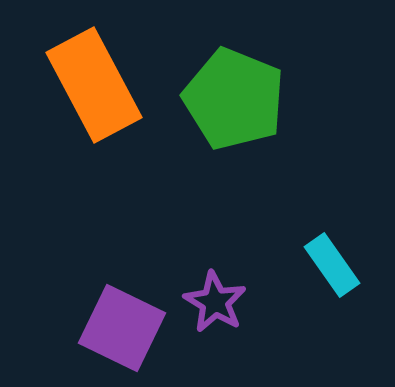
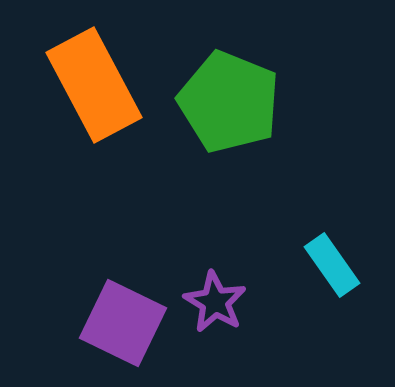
green pentagon: moved 5 px left, 3 px down
purple square: moved 1 px right, 5 px up
